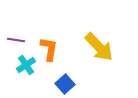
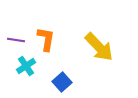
orange L-shape: moved 3 px left, 10 px up
cyan cross: moved 1 px down
blue square: moved 3 px left, 2 px up
